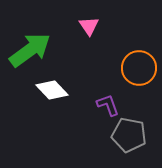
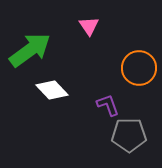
gray pentagon: rotated 12 degrees counterclockwise
